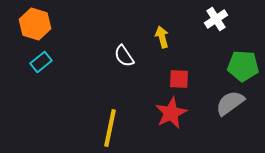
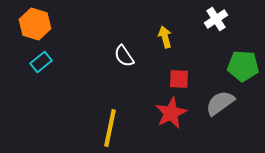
yellow arrow: moved 3 px right
gray semicircle: moved 10 px left
